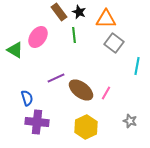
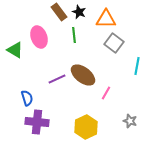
pink ellipse: moved 1 px right; rotated 55 degrees counterclockwise
purple line: moved 1 px right, 1 px down
brown ellipse: moved 2 px right, 15 px up
